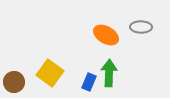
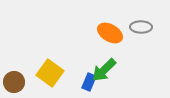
orange ellipse: moved 4 px right, 2 px up
green arrow: moved 5 px left, 3 px up; rotated 136 degrees counterclockwise
